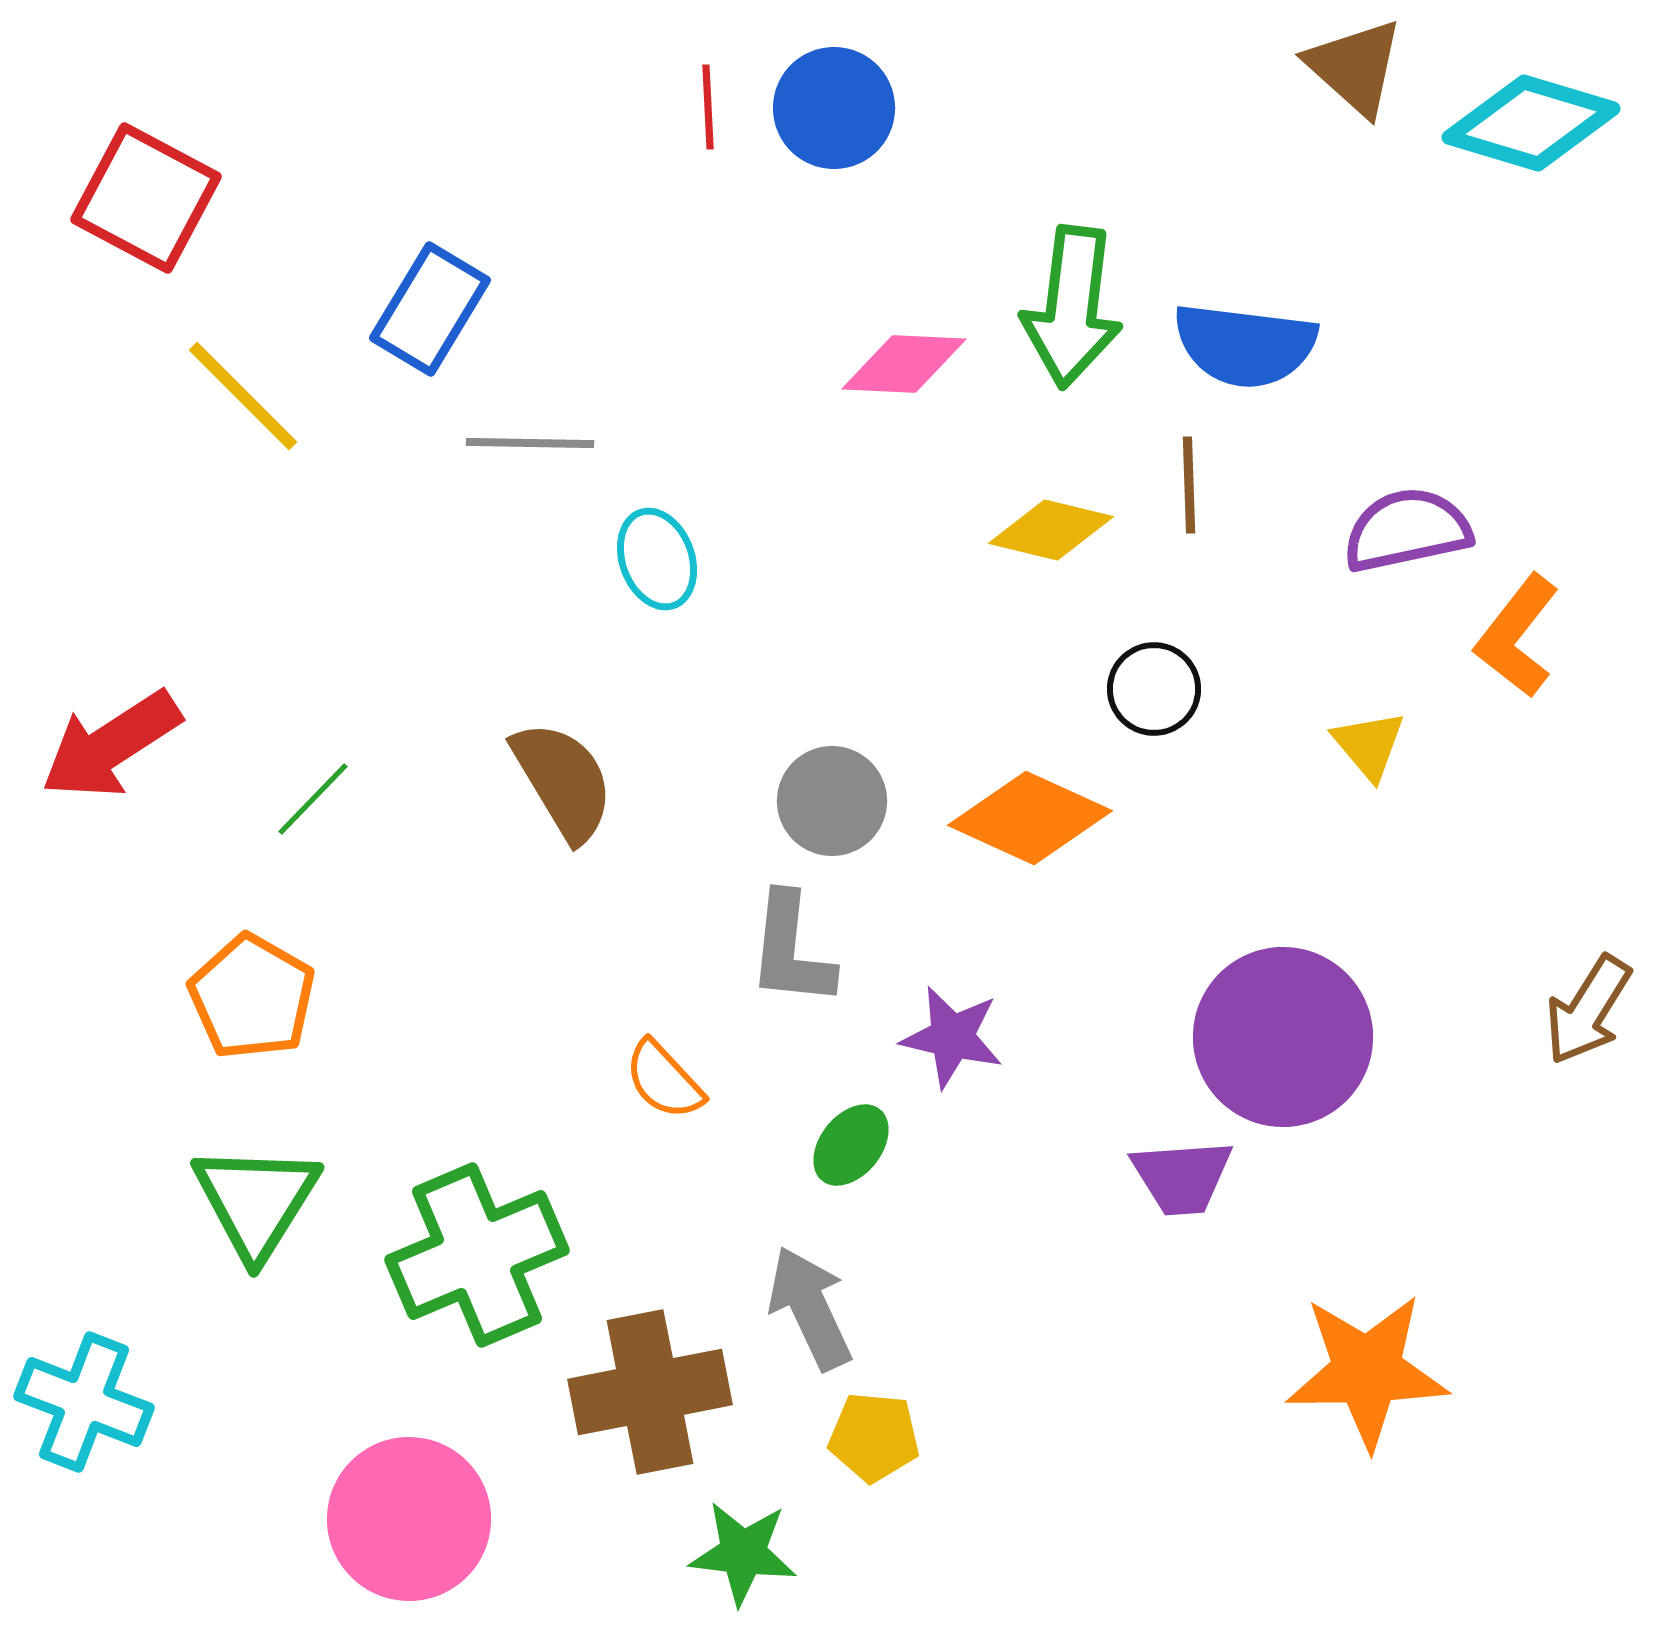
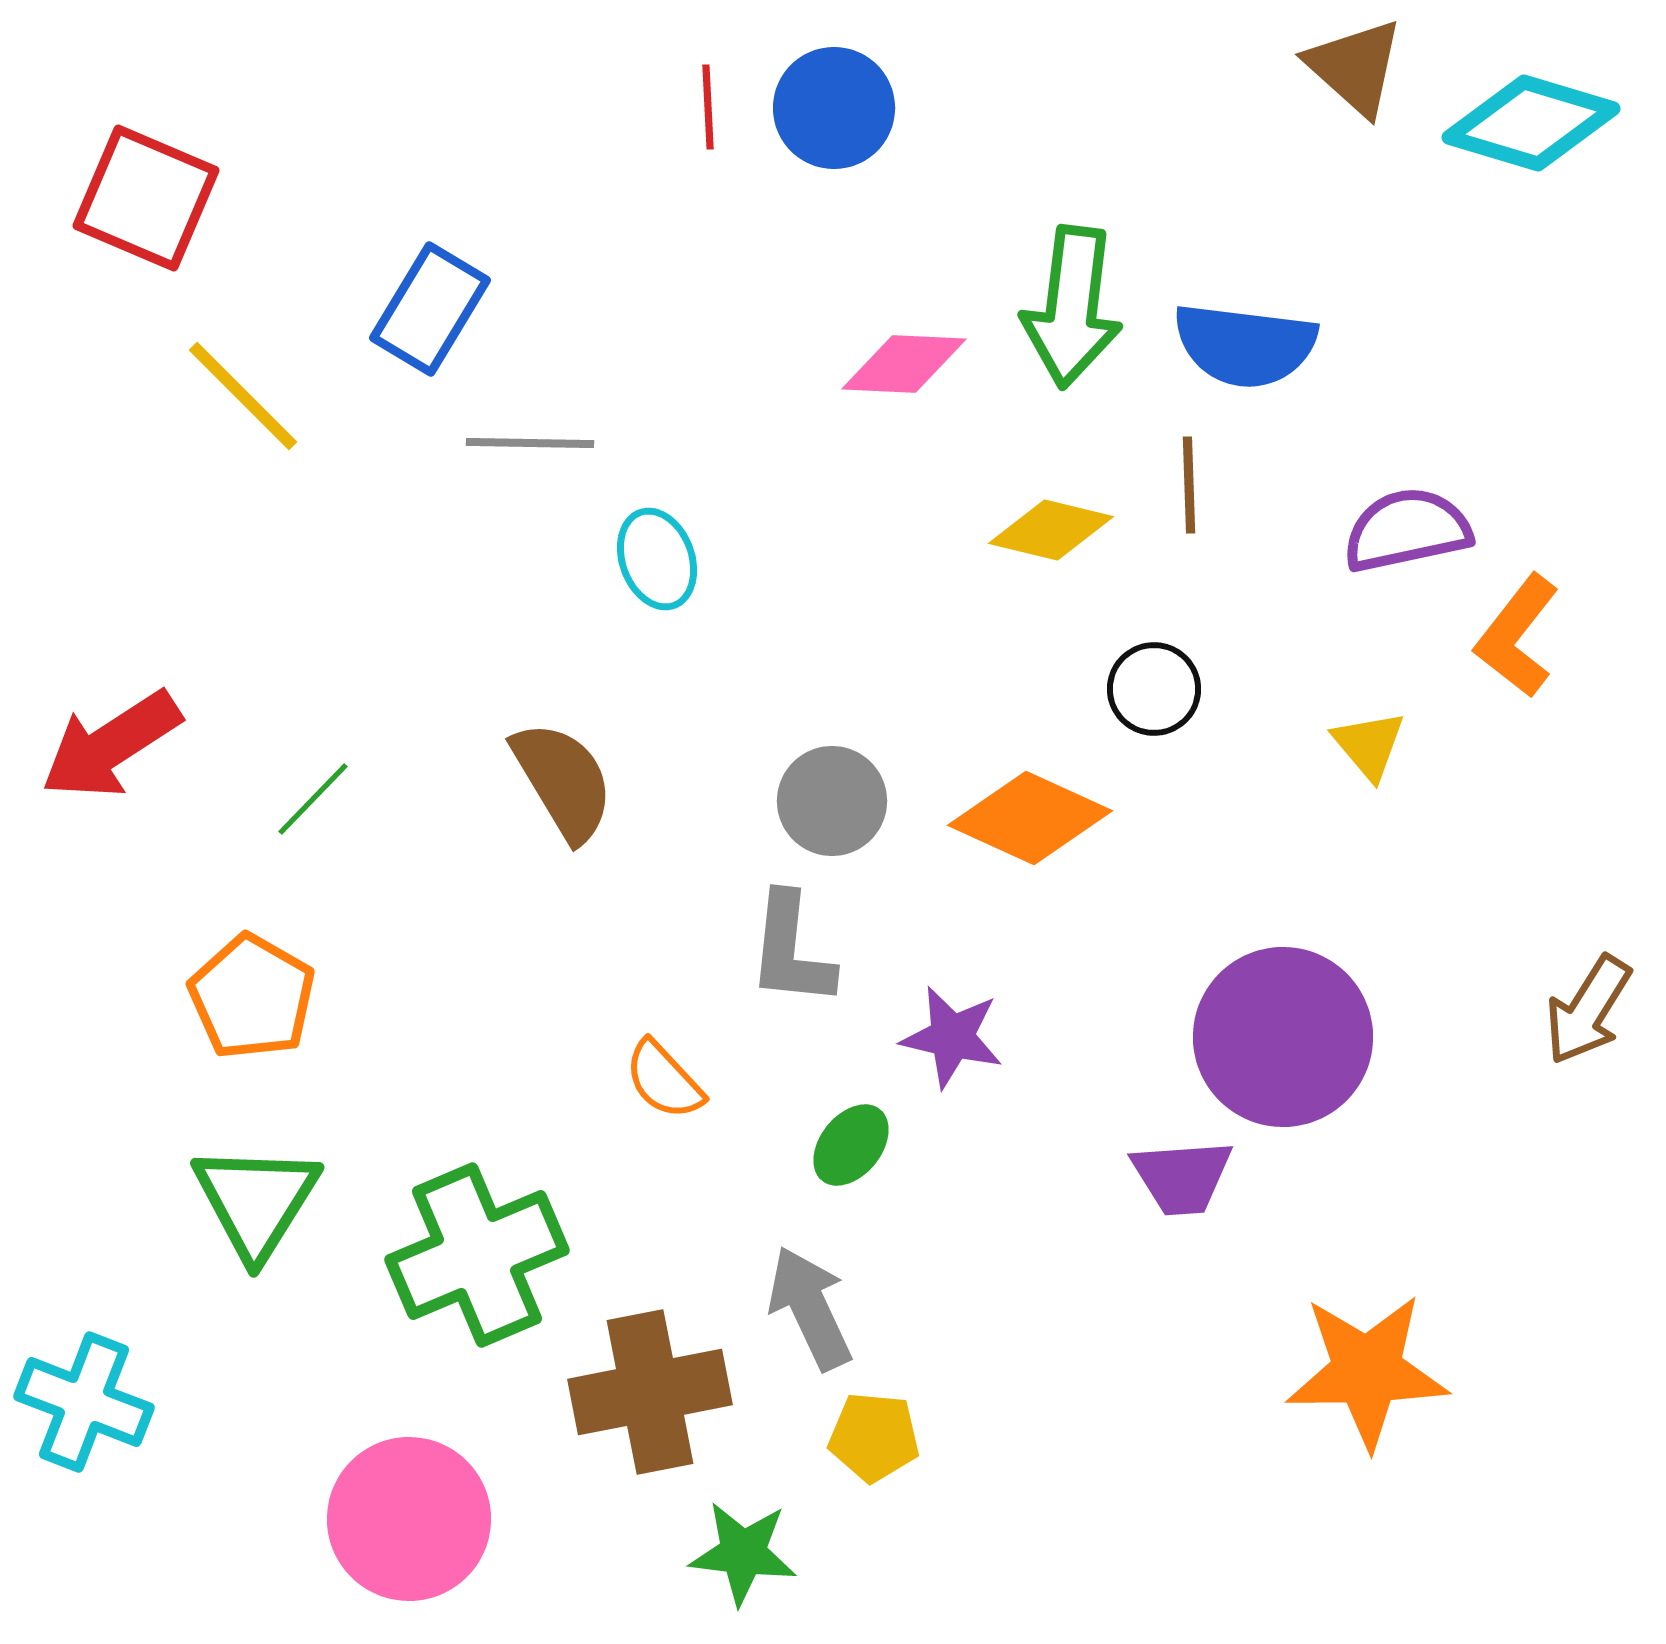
red square: rotated 5 degrees counterclockwise
